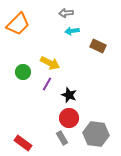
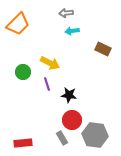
brown rectangle: moved 5 px right, 3 px down
purple line: rotated 48 degrees counterclockwise
black star: rotated 14 degrees counterclockwise
red circle: moved 3 px right, 2 px down
gray hexagon: moved 1 px left, 1 px down
red rectangle: rotated 42 degrees counterclockwise
